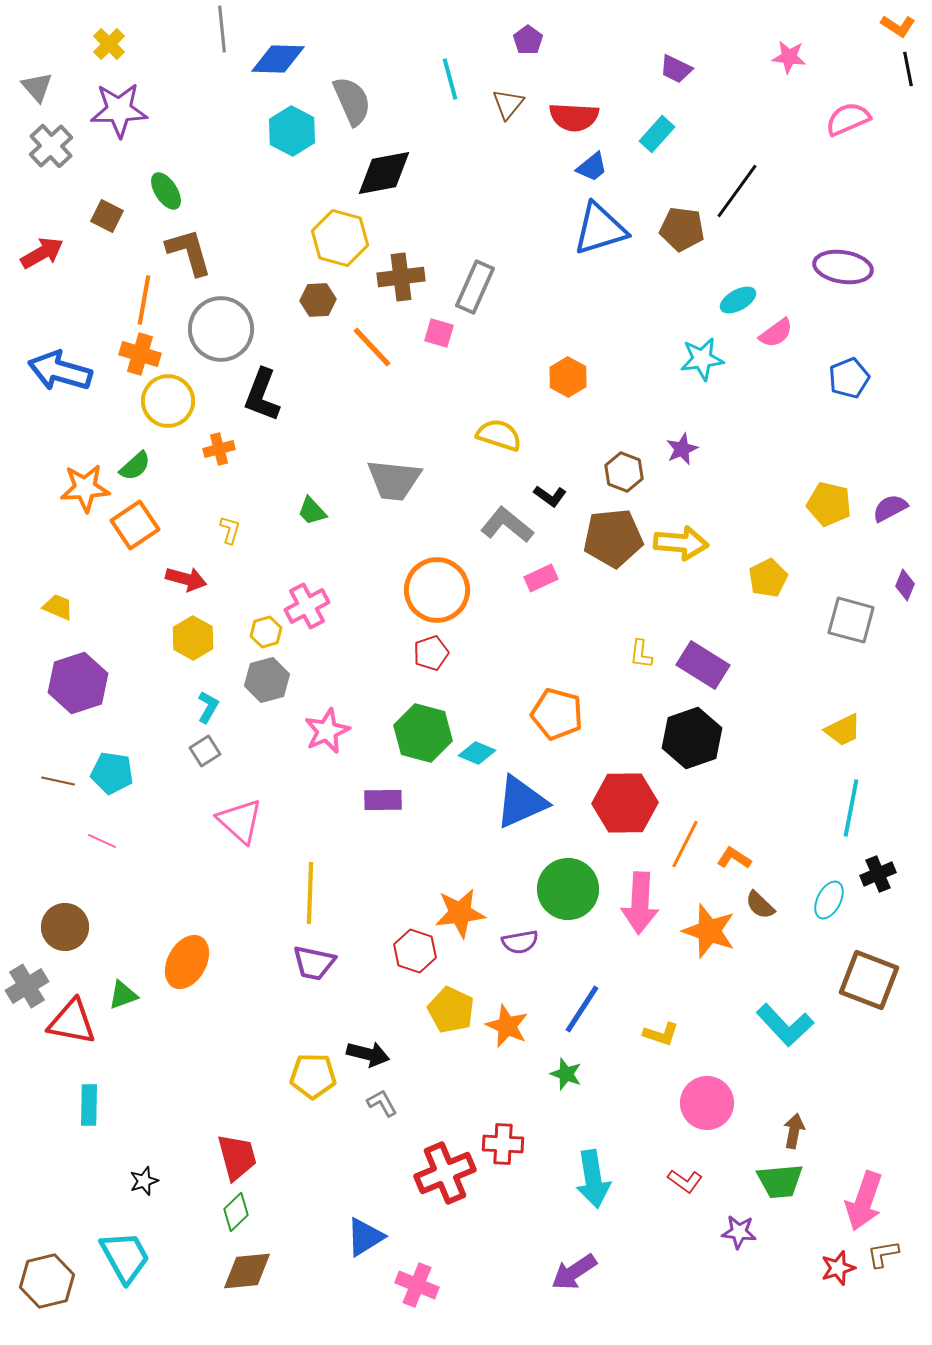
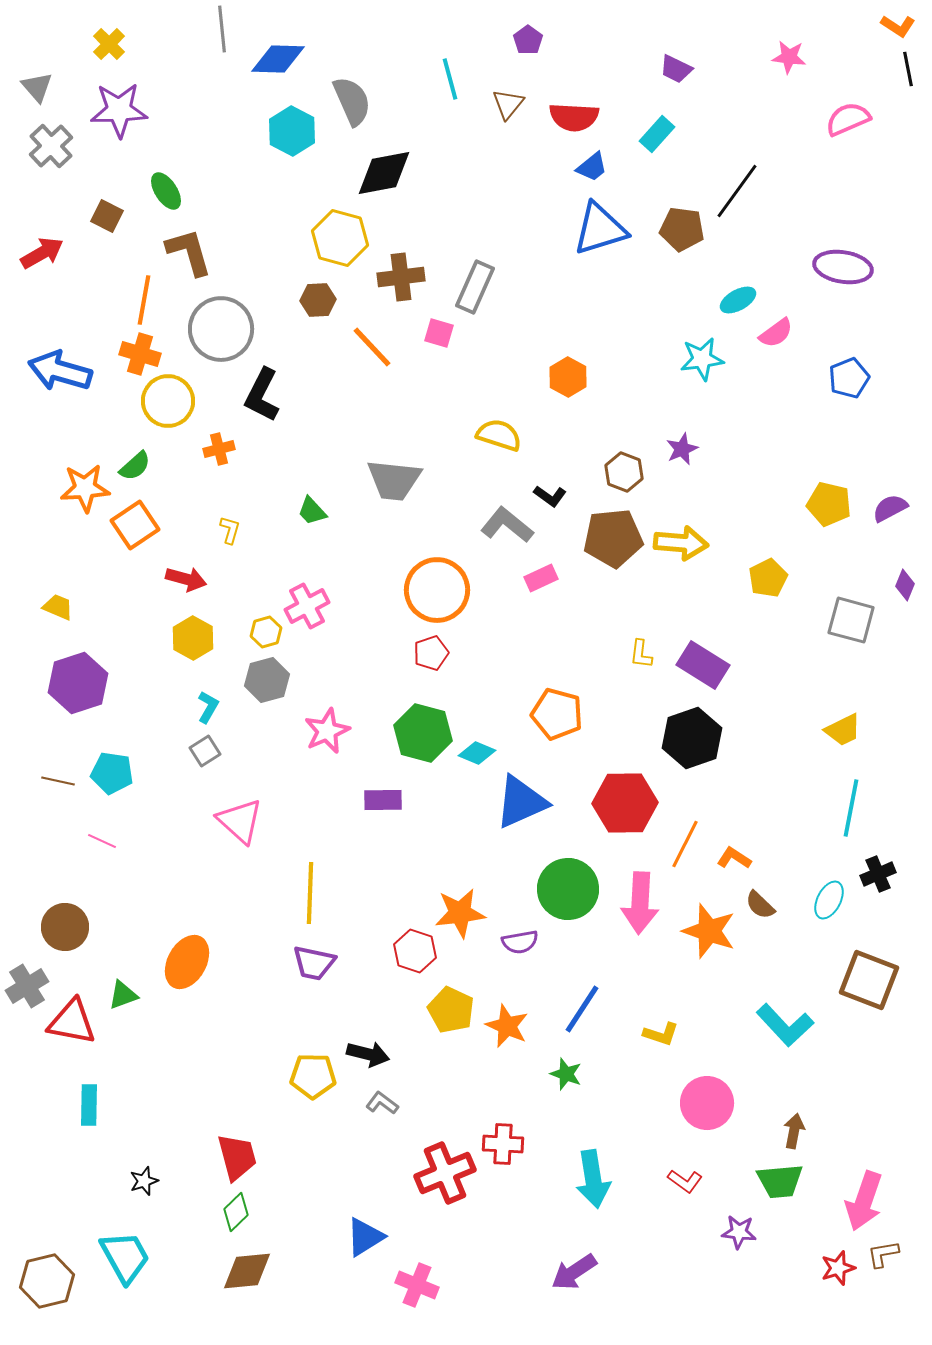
black L-shape at (262, 395): rotated 6 degrees clockwise
gray L-shape at (382, 1103): rotated 24 degrees counterclockwise
